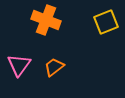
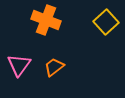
yellow square: rotated 20 degrees counterclockwise
